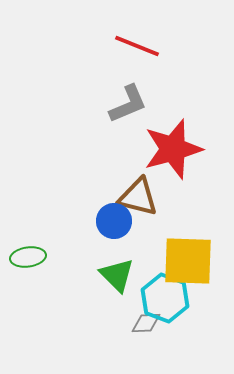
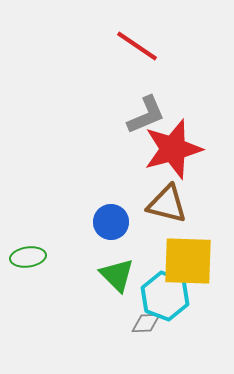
red line: rotated 12 degrees clockwise
gray L-shape: moved 18 px right, 11 px down
brown triangle: moved 29 px right, 7 px down
blue circle: moved 3 px left, 1 px down
cyan hexagon: moved 2 px up
